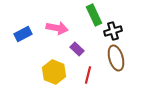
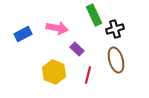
black cross: moved 2 px right, 2 px up
brown ellipse: moved 2 px down
